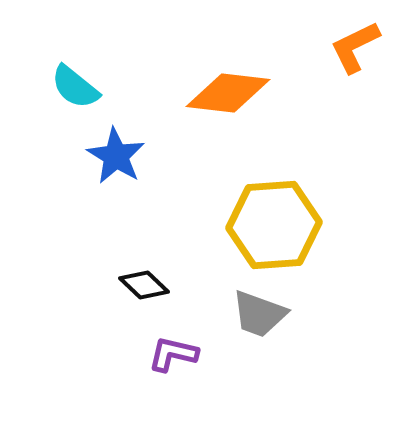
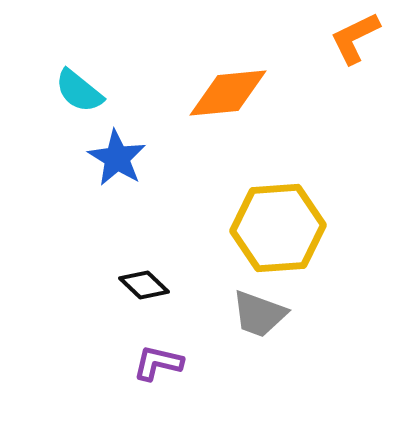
orange L-shape: moved 9 px up
cyan semicircle: moved 4 px right, 4 px down
orange diamond: rotated 12 degrees counterclockwise
blue star: moved 1 px right, 2 px down
yellow hexagon: moved 4 px right, 3 px down
purple L-shape: moved 15 px left, 9 px down
